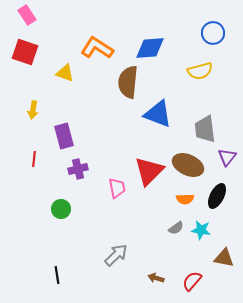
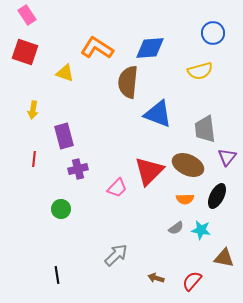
pink trapezoid: rotated 55 degrees clockwise
